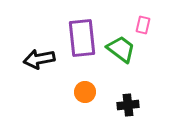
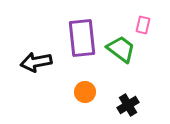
black arrow: moved 3 px left, 3 px down
black cross: rotated 25 degrees counterclockwise
